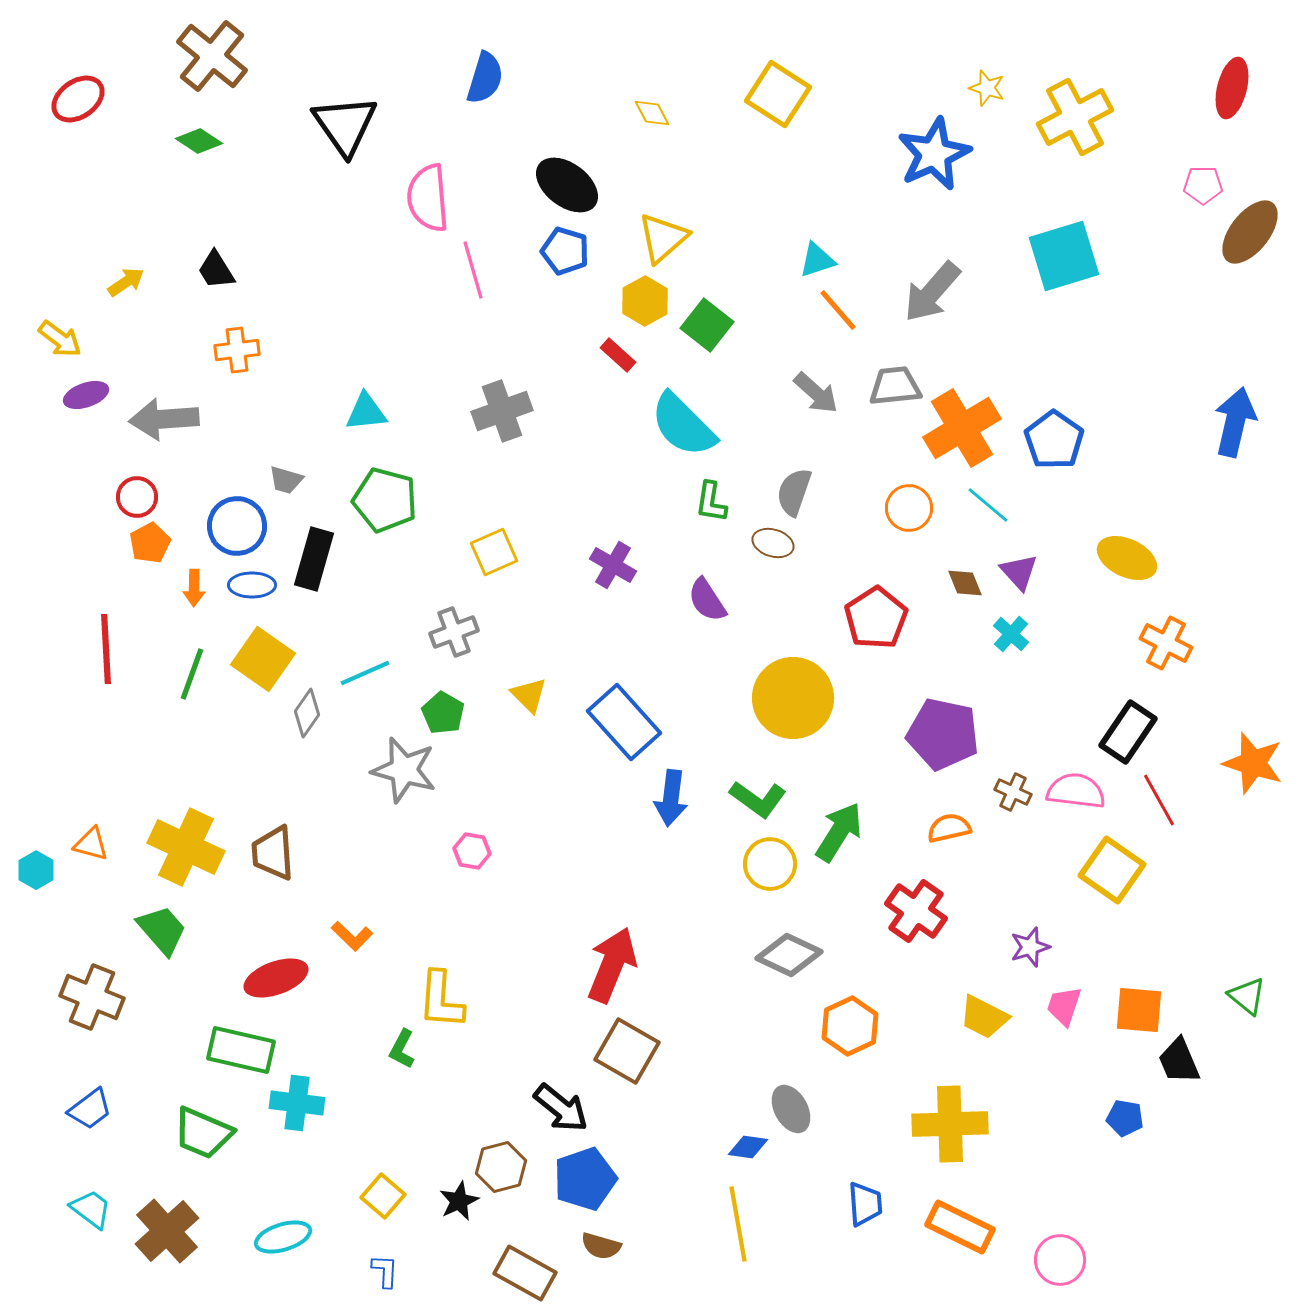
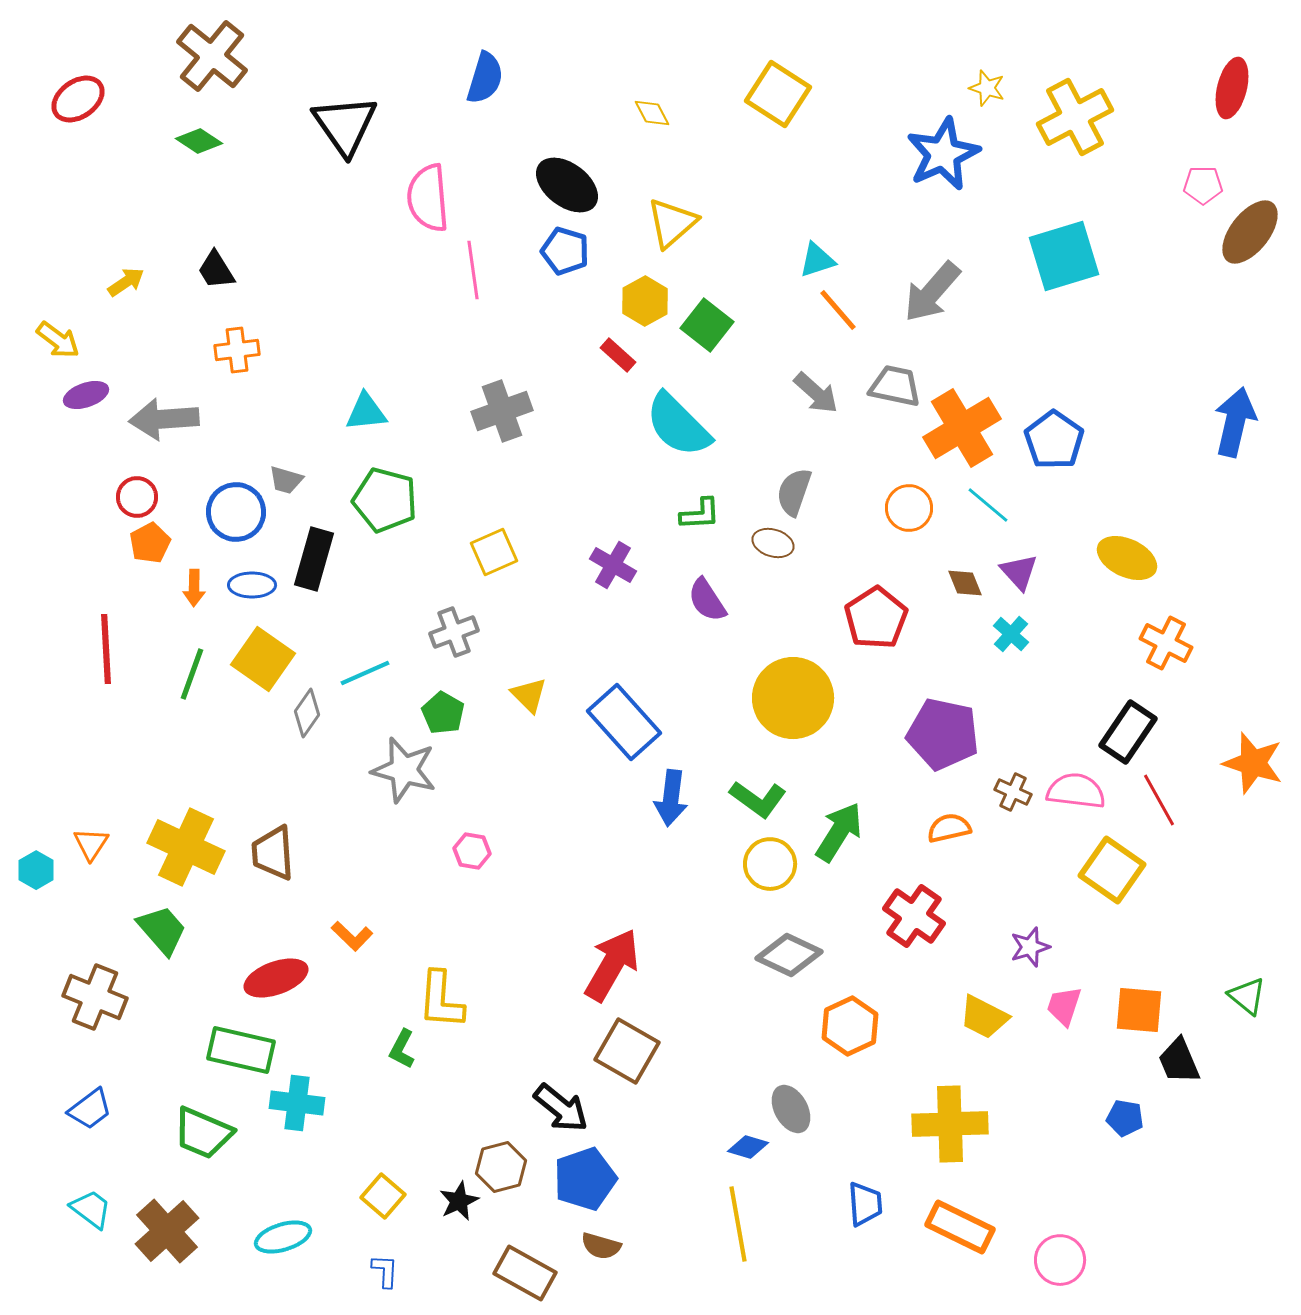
blue star at (934, 154): moved 9 px right
yellow triangle at (663, 238): moved 9 px right, 15 px up
pink line at (473, 270): rotated 8 degrees clockwise
yellow arrow at (60, 339): moved 2 px left, 1 px down
gray trapezoid at (895, 386): rotated 18 degrees clockwise
cyan semicircle at (683, 425): moved 5 px left
green L-shape at (711, 502): moved 11 px left, 12 px down; rotated 102 degrees counterclockwise
blue circle at (237, 526): moved 1 px left, 14 px up
orange triangle at (91, 844): rotated 48 degrees clockwise
red cross at (916, 911): moved 2 px left, 5 px down
red arrow at (612, 965): rotated 8 degrees clockwise
brown cross at (92, 997): moved 3 px right
blue diamond at (748, 1147): rotated 9 degrees clockwise
